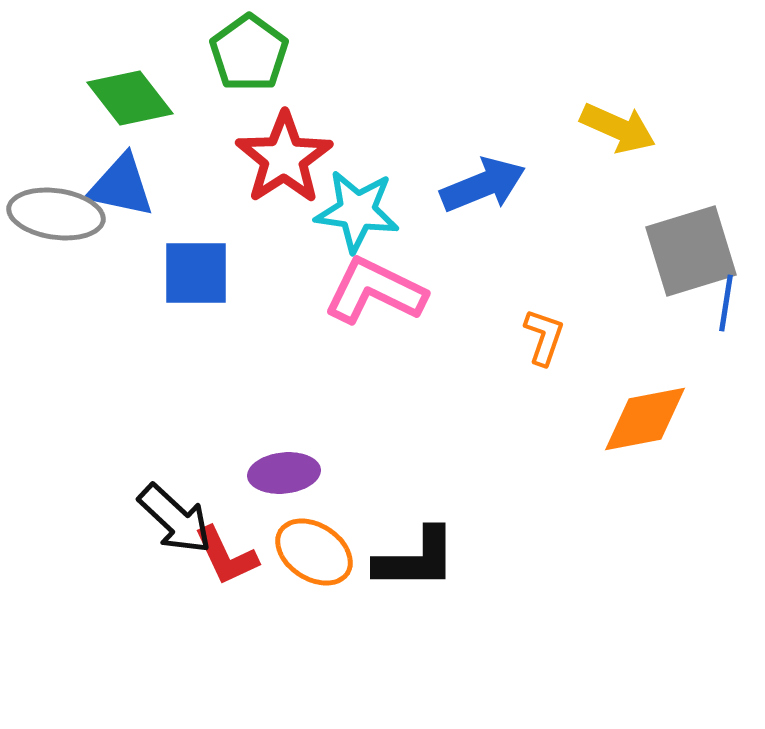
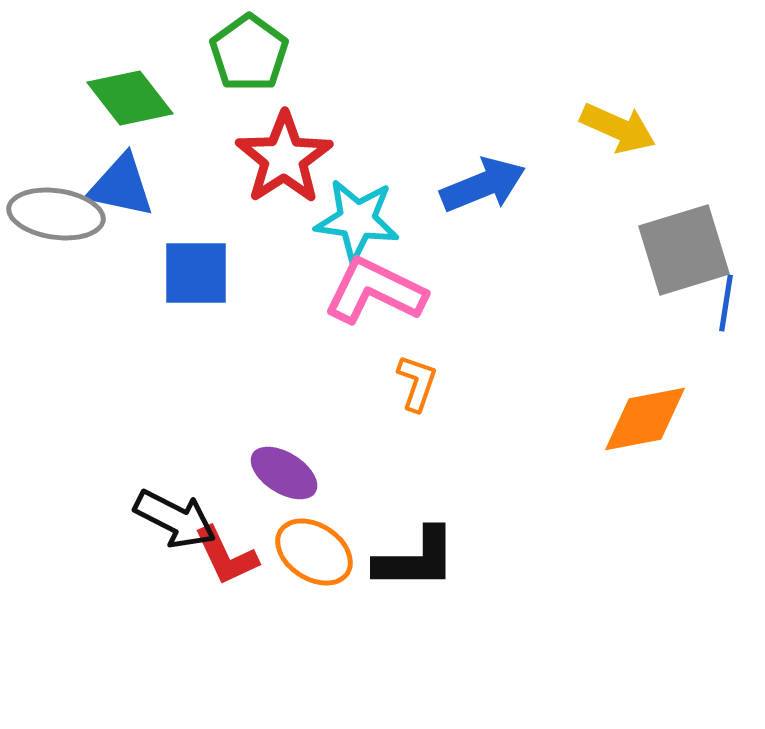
cyan star: moved 9 px down
gray square: moved 7 px left, 1 px up
orange L-shape: moved 127 px left, 46 px down
purple ellipse: rotated 38 degrees clockwise
black arrow: rotated 16 degrees counterclockwise
